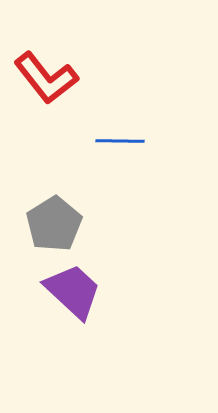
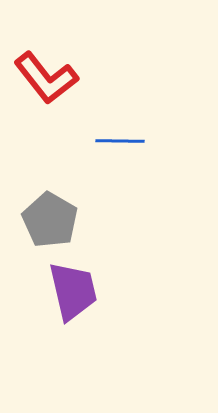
gray pentagon: moved 4 px left, 4 px up; rotated 10 degrees counterclockwise
purple trapezoid: rotated 34 degrees clockwise
